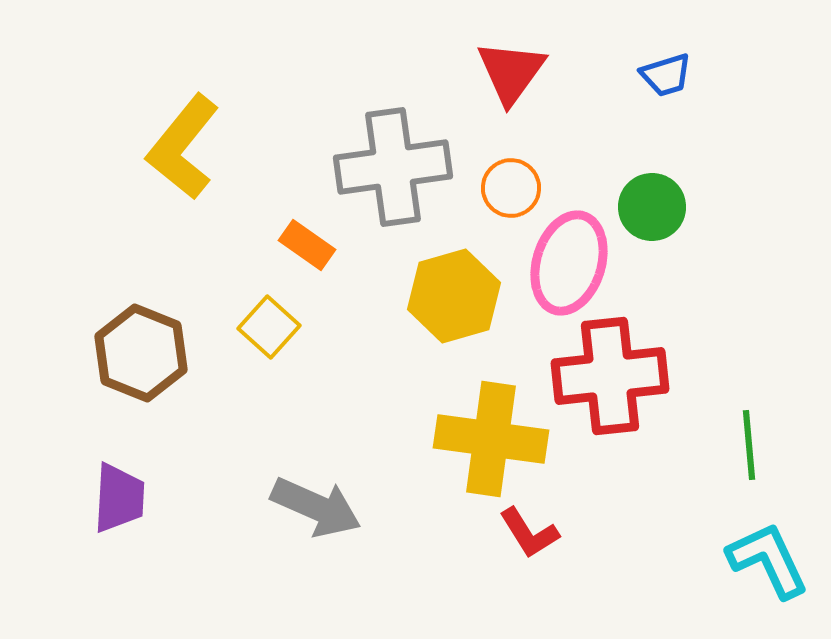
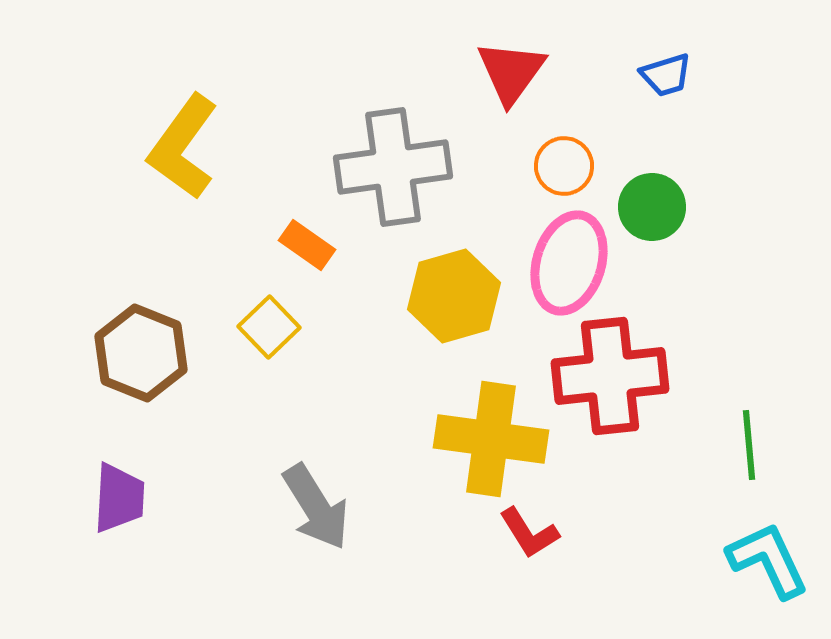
yellow L-shape: rotated 3 degrees counterclockwise
orange circle: moved 53 px right, 22 px up
yellow square: rotated 4 degrees clockwise
gray arrow: rotated 34 degrees clockwise
